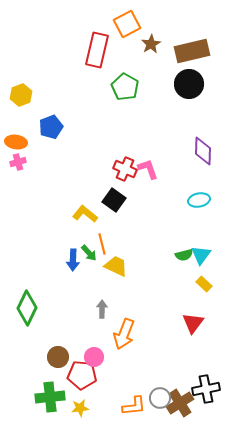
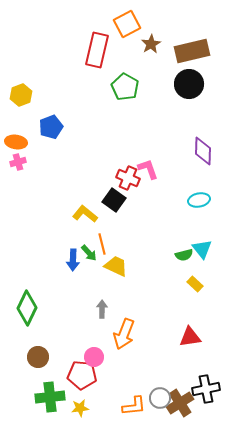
red cross: moved 3 px right, 9 px down
cyan triangle: moved 1 px right, 6 px up; rotated 15 degrees counterclockwise
yellow rectangle: moved 9 px left
red triangle: moved 3 px left, 14 px down; rotated 45 degrees clockwise
brown circle: moved 20 px left
